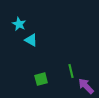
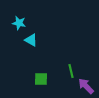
cyan star: moved 1 px up; rotated 16 degrees counterclockwise
green square: rotated 16 degrees clockwise
